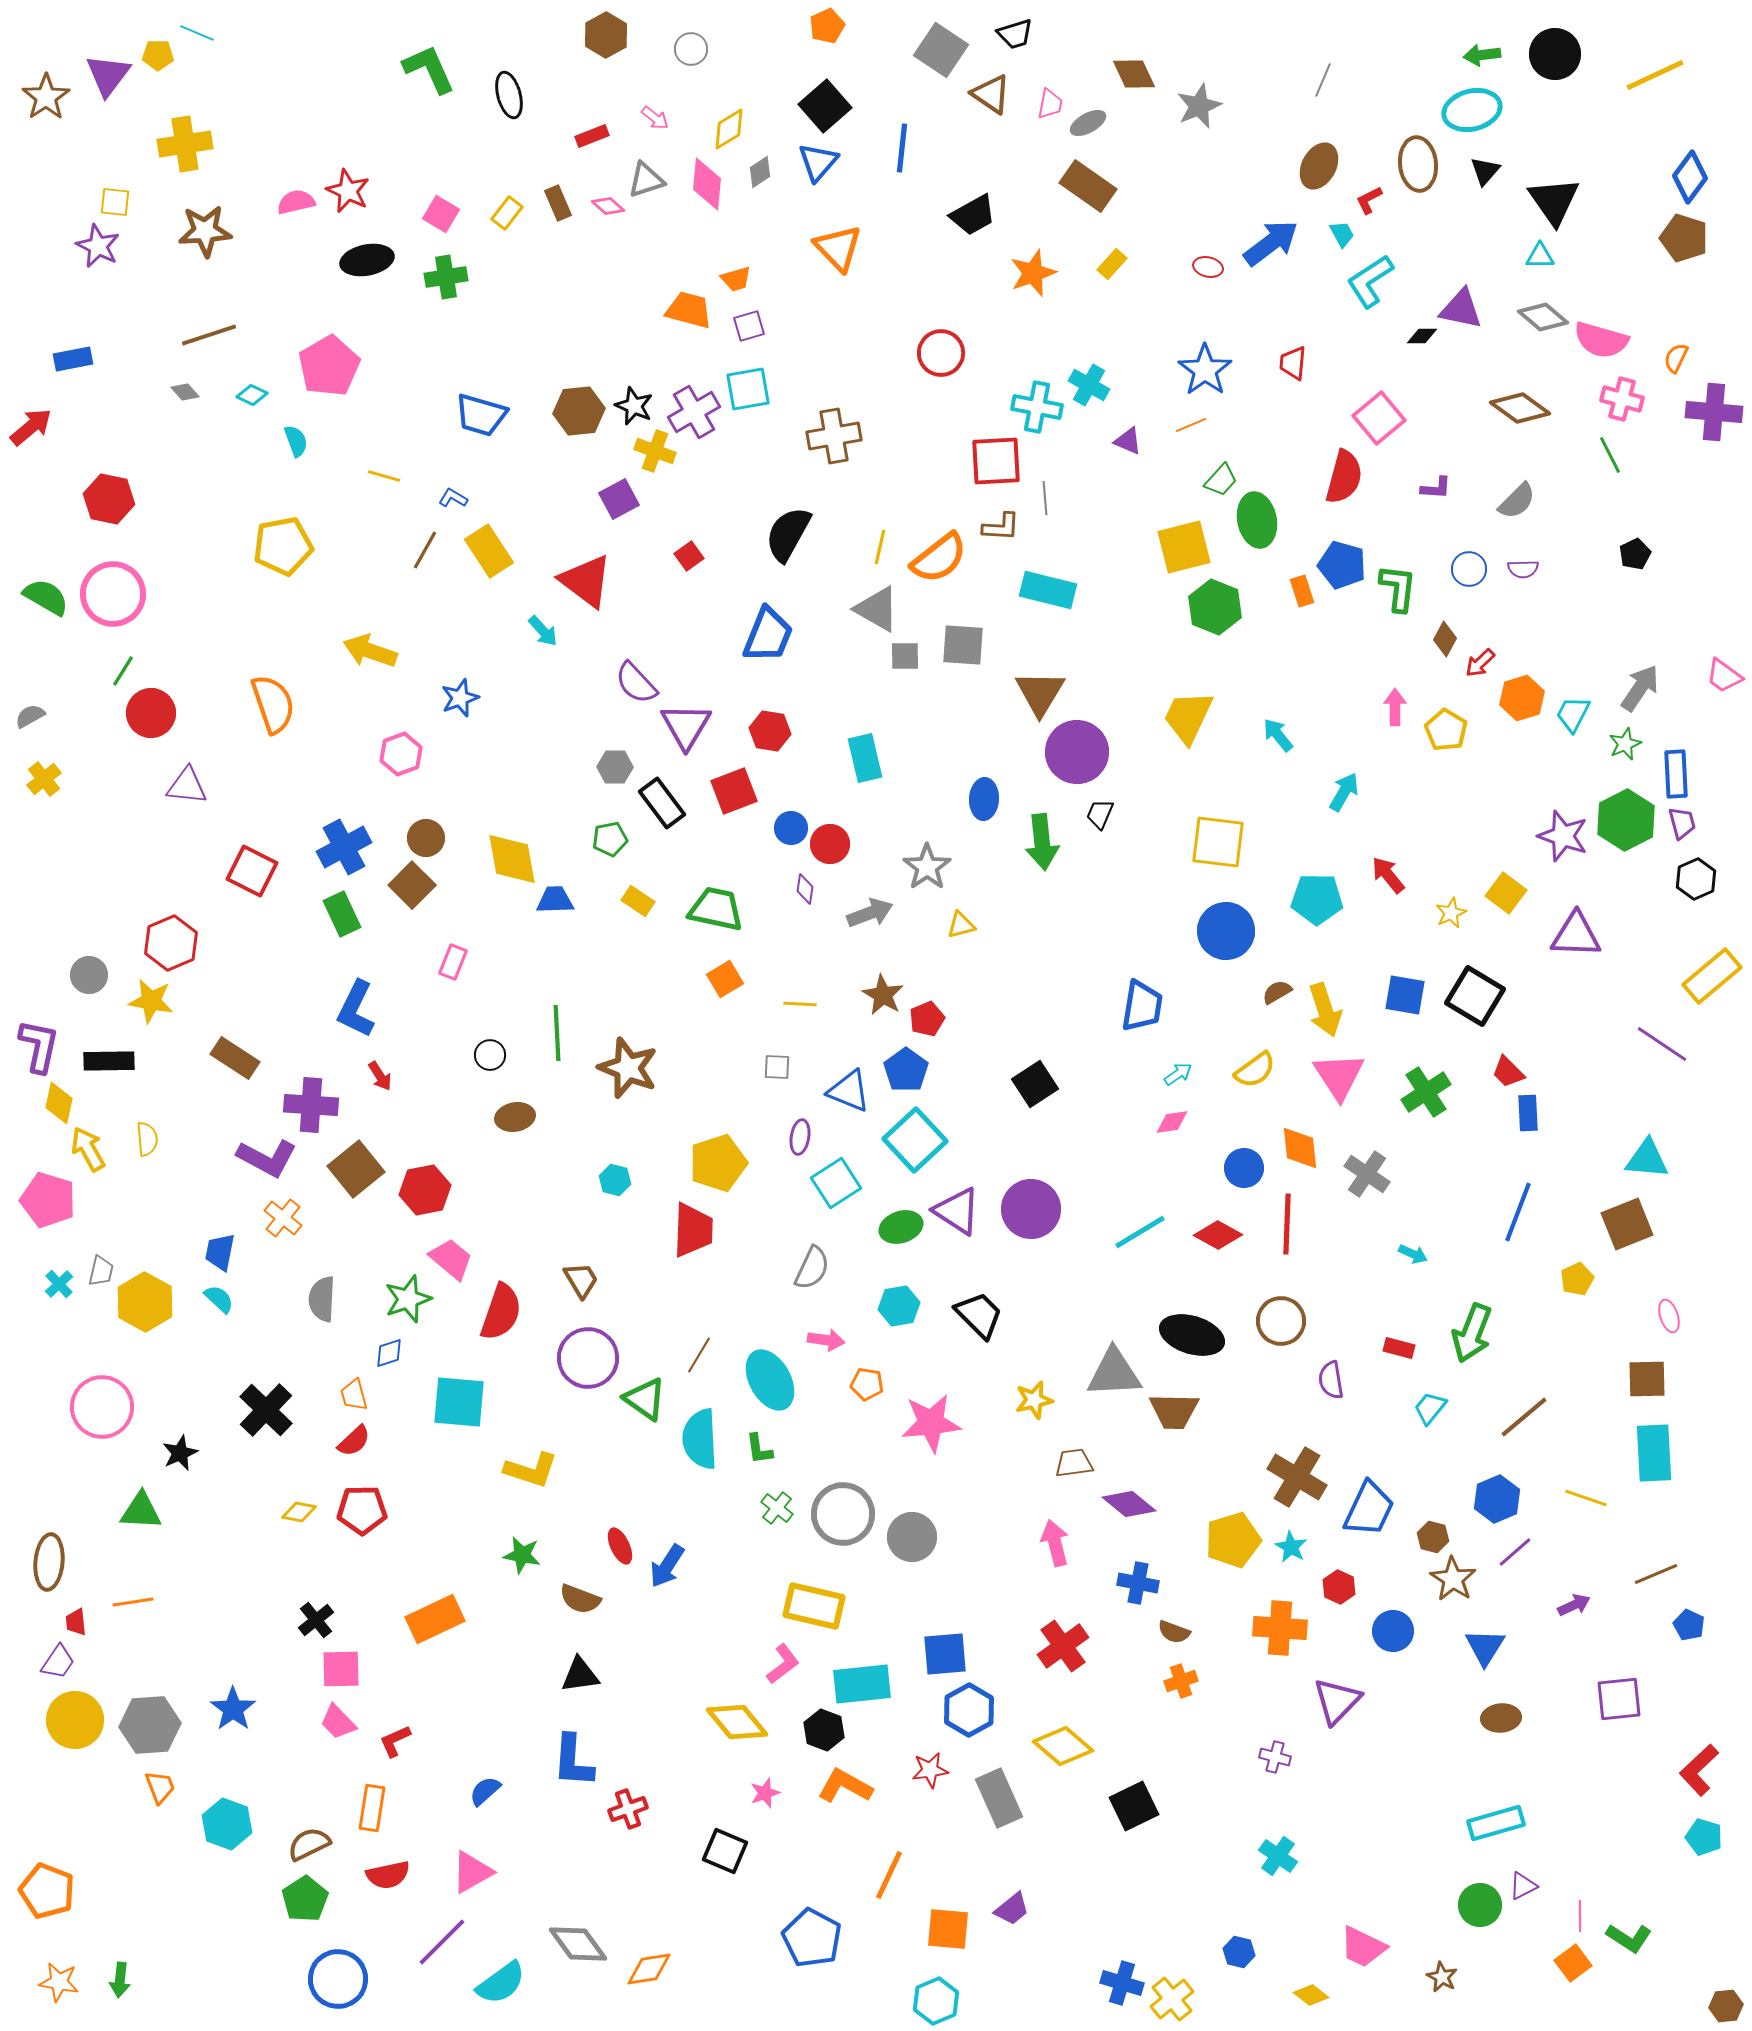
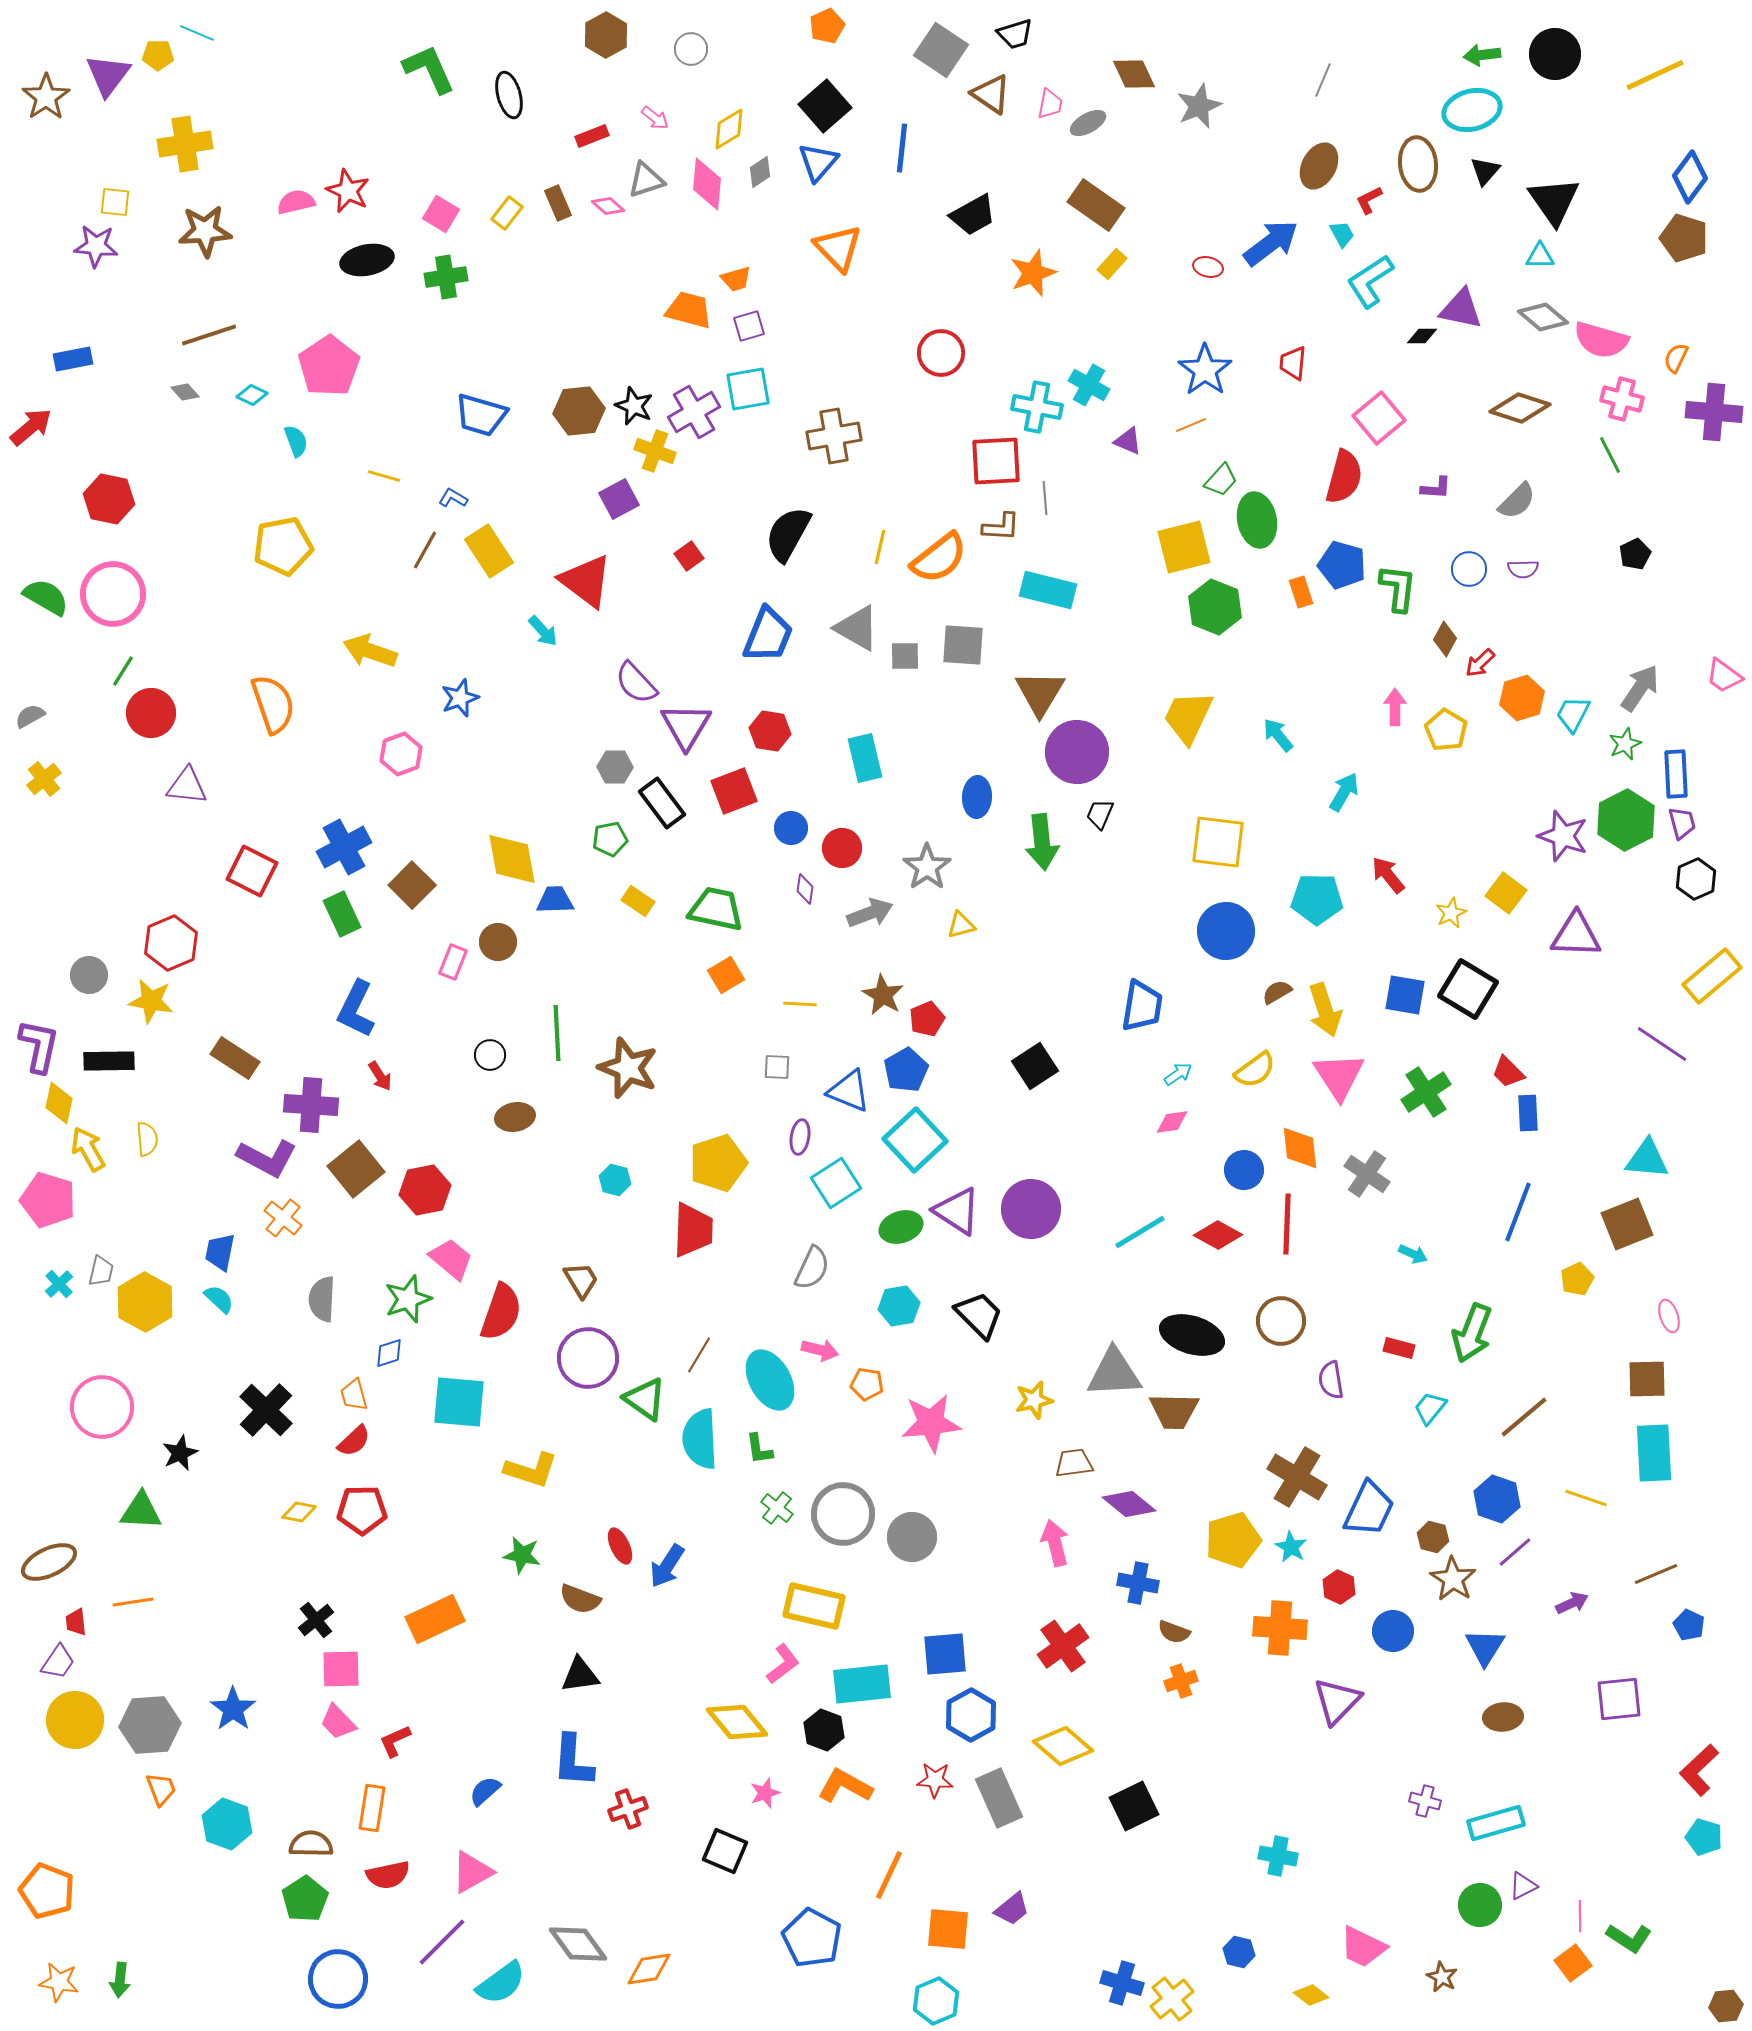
brown rectangle at (1088, 186): moved 8 px right, 19 px down
purple star at (98, 246): moved 2 px left; rotated 21 degrees counterclockwise
pink pentagon at (329, 366): rotated 4 degrees counterclockwise
brown diamond at (1520, 408): rotated 18 degrees counterclockwise
orange rectangle at (1302, 591): moved 1 px left, 1 px down
gray triangle at (877, 609): moved 20 px left, 19 px down
blue ellipse at (984, 799): moved 7 px left, 2 px up
brown circle at (426, 838): moved 72 px right, 104 px down
red circle at (830, 844): moved 12 px right, 4 px down
orange square at (725, 979): moved 1 px right, 4 px up
black square at (1475, 996): moved 7 px left, 7 px up
blue pentagon at (906, 1070): rotated 6 degrees clockwise
black square at (1035, 1084): moved 18 px up
blue circle at (1244, 1168): moved 2 px down
pink arrow at (826, 1340): moved 6 px left, 10 px down; rotated 6 degrees clockwise
blue hexagon at (1497, 1499): rotated 18 degrees counterclockwise
brown ellipse at (49, 1562): rotated 60 degrees clockwise
purple arrow at (1574, 1605): moved 2 px left, 2 px up
blue hexagon at (969, 1710): moved 2 px right, 5 px down
brown ellipse at (1501, 1718): moved 2 px right, 1 px up
purple cross at (1275, 1757): moved 150 px right, 44 px down
red star at (930, 1770): moved 5 px right, 10 px down; rotated 12 degrees clockwise
orange trapezoid at (160, 1787): moved 1 px right, 2 px down
brown semicircle at (309, 1844): moved 2 px right; rotated 27 degrees clockwise
cyan cross at (1278, 1856): rotated 24 degrees counterclockwise
